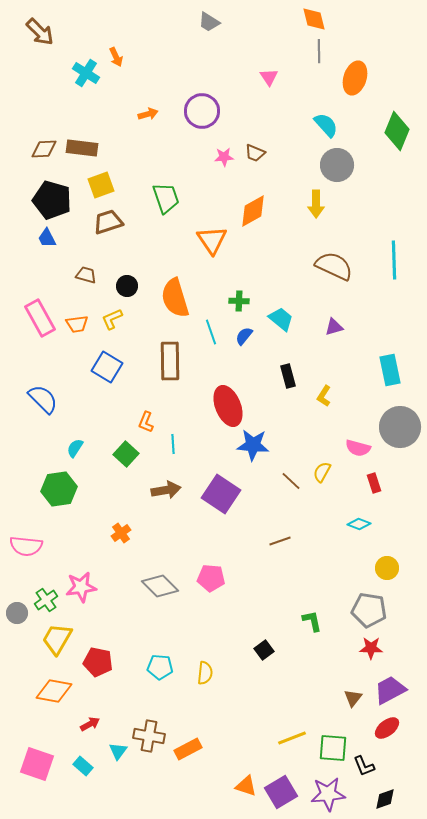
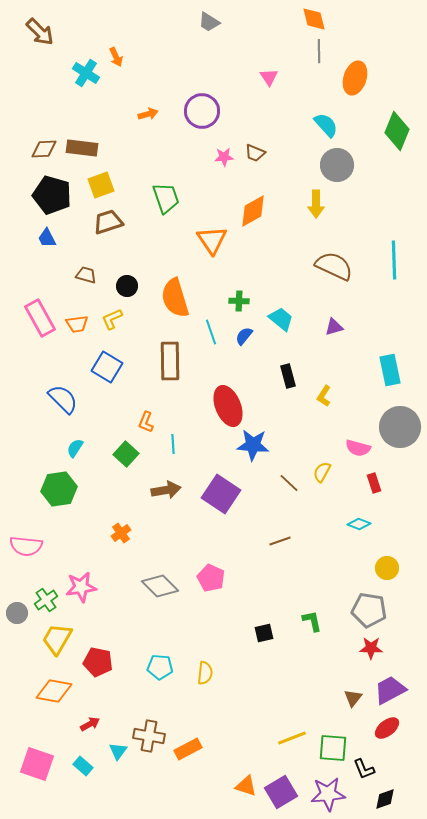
black pentagon at (52, 200): moved 5 px up
blue semicircle at (43, 399): moved 20 px right
brown line at (291, 481): moved 2 px left, 2 px down
pink pentagon at (211, 578): rotated 20 degrees clockwise
black square at (264, 650): moved 17 px up; rotated 24 degrees clockwise
black L-shape at (364, 766): moved 3 px down
